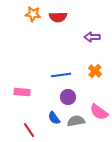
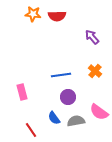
red semicircle: moved 1 px left, 1 px up
purple arrow: rotated 49 degrees clockwise
pink rectangle: rotated 70 degrees clockwise
red line: moved 2 px right
